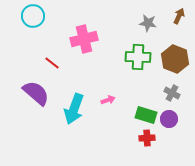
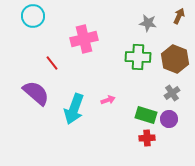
red line: rotated 14 degrees clockwise
gray cross: rotated 28 degrees clockwise
